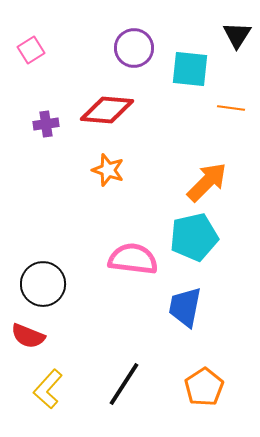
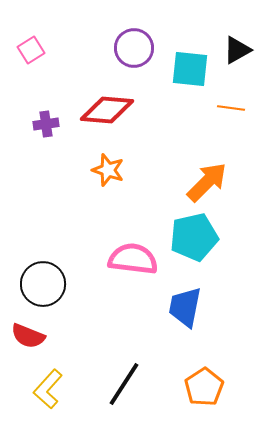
black triangle: moved 15 px down; rotated 28 degrees clockwise
